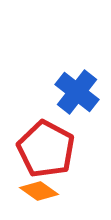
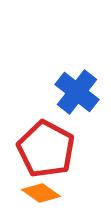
orange diamond: moved 2 px right, 2 px down
